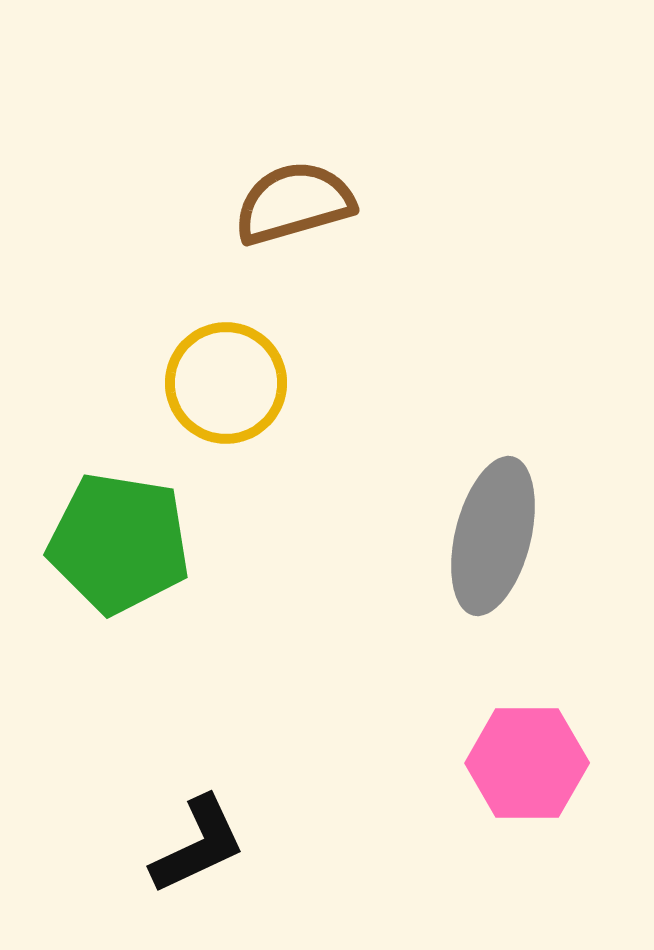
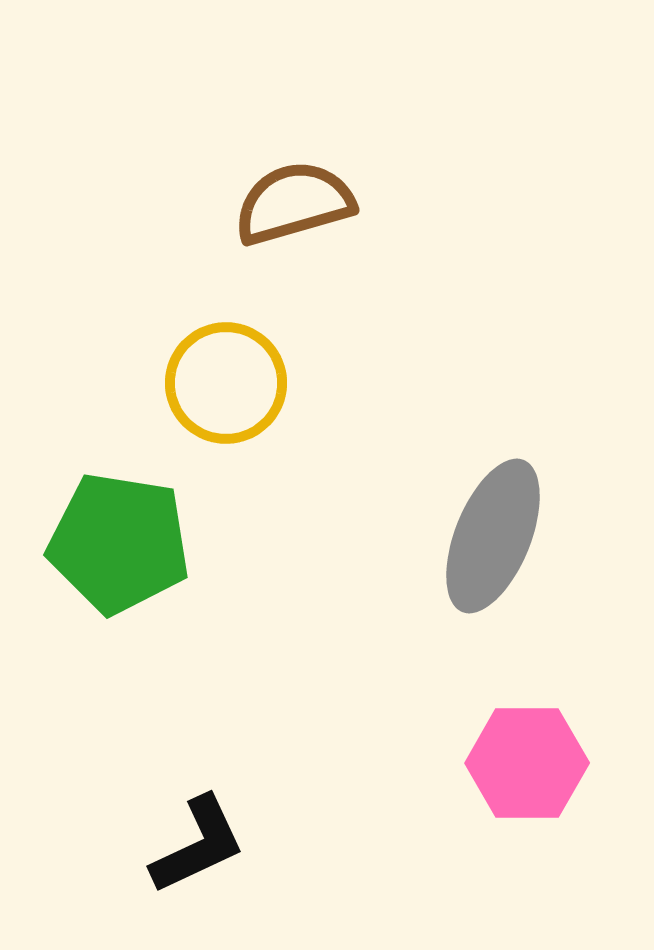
gray ellipse: rotated 8 degrees clockwise
